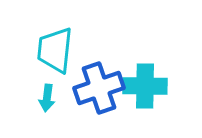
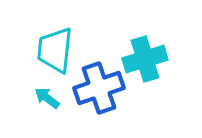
cyan cross: moved 27 px up; rotated 18 degrees counterclockwise
cyan arrow: rotated 120 degrees clockwise
